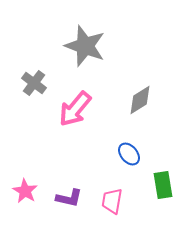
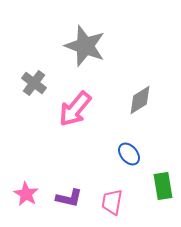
green rectangle: moved 1 px down
pink star: moved 1 px right, 3 px down
pink trapezoid: moved 1 px down
